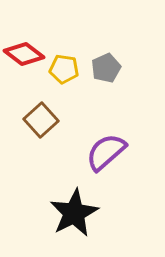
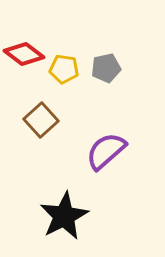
gray pentagon: rotated 12 degrees clockwise
purple semicircle: moved 1 px up
black star: moved 10 px left, 3 px down
